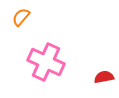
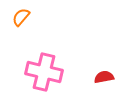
pink cross: moved 2 px left, 10 px down; rotated 12 degrees counterclockwise
